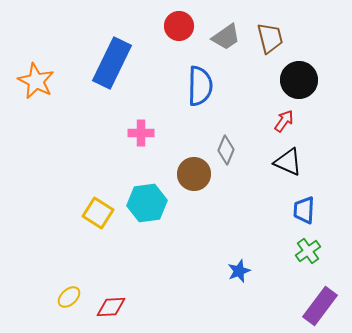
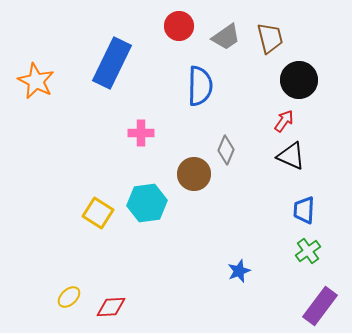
black triangle: moved 3 px right, 6 px up
